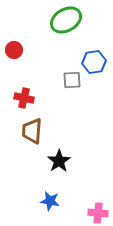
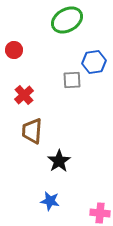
green ellipse: moved 1 px right
red cross: moved 3 px up; rotated 36 degrees clockwise
pink cross: moved 2 px right
